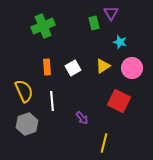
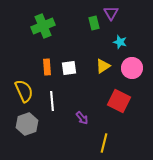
white square: moved 4 px left; rotated 21 degrees clockwise
